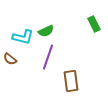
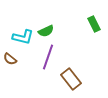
brown rectangle: moved 2 px up; rotated 30 degrees counterclockwise
